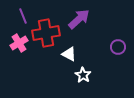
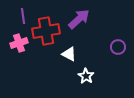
purple line: rotated 14 degrees clockwise
red cross: moved 2 px up
pink cross: rotated 12 degrees clockwise
white star: moved 3 px right, 1 px down
